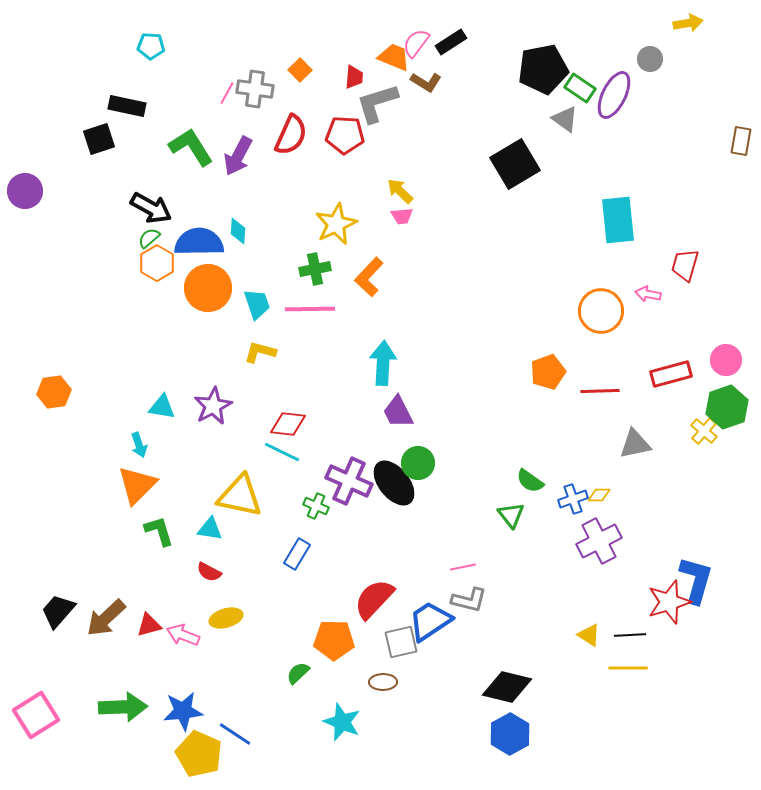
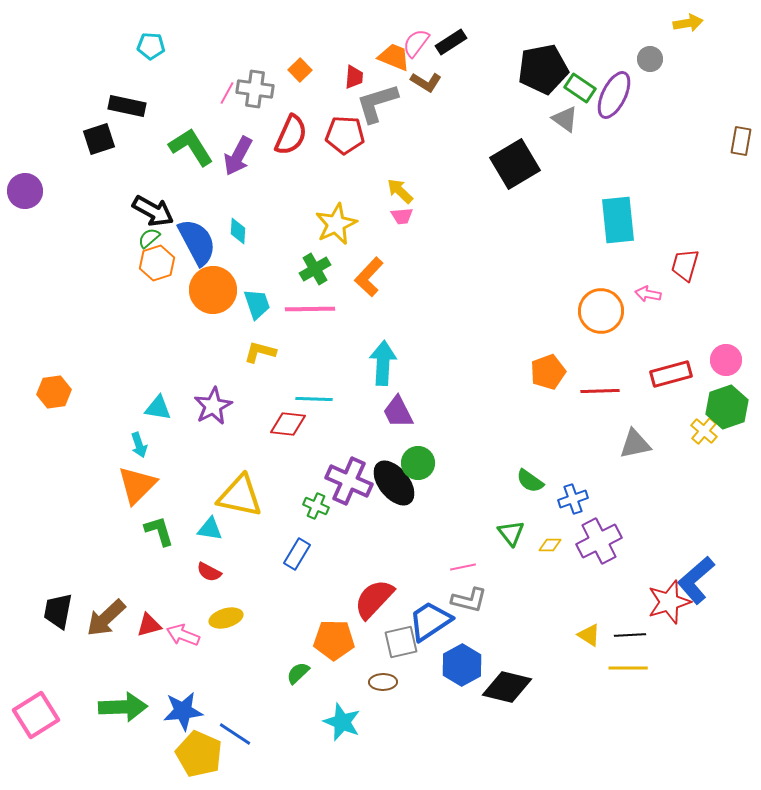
black arrow at (151, 208): moved 2 px right, 3 px down
blue semicircle at (199, 242): moved 2 px left; rotated 63 degrees clockwise
orange hexagon at (157, 263): rotated 12 degrees clockwise
green cross at (315, 269): rotated 20 degrees counterclockwise
orange circle at (208, 288): moved 5 px right, 2 px down
cyan triangle at (162, 407): moved 4 px left, 1 px down
cyan line at (282, 452): moved 32 px right, 53 px up; rotated 24 degrees counterclockwise
yellow diamond at (599, 495): moved 49 px left, 50 px down
green triangle at (511, 515): moved 18 px down
blue L-shape at (696, 580): rotated 147 degrees counterclockwise
black trapezoid at (58, 611): rotated 30 degrees counterclockwise
blue hexagon at (510, 734): moved 48 px left, 69 px up
